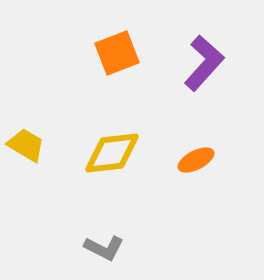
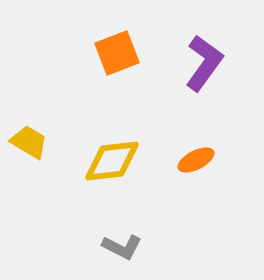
purple L-shape: rotated 6 degrees counterclockwise
yellow trapezoid: moved 3 px right, 3 px up
yellow diamond: moved 8 px down
gray L-shape: moved 18 px right, 1 px up
